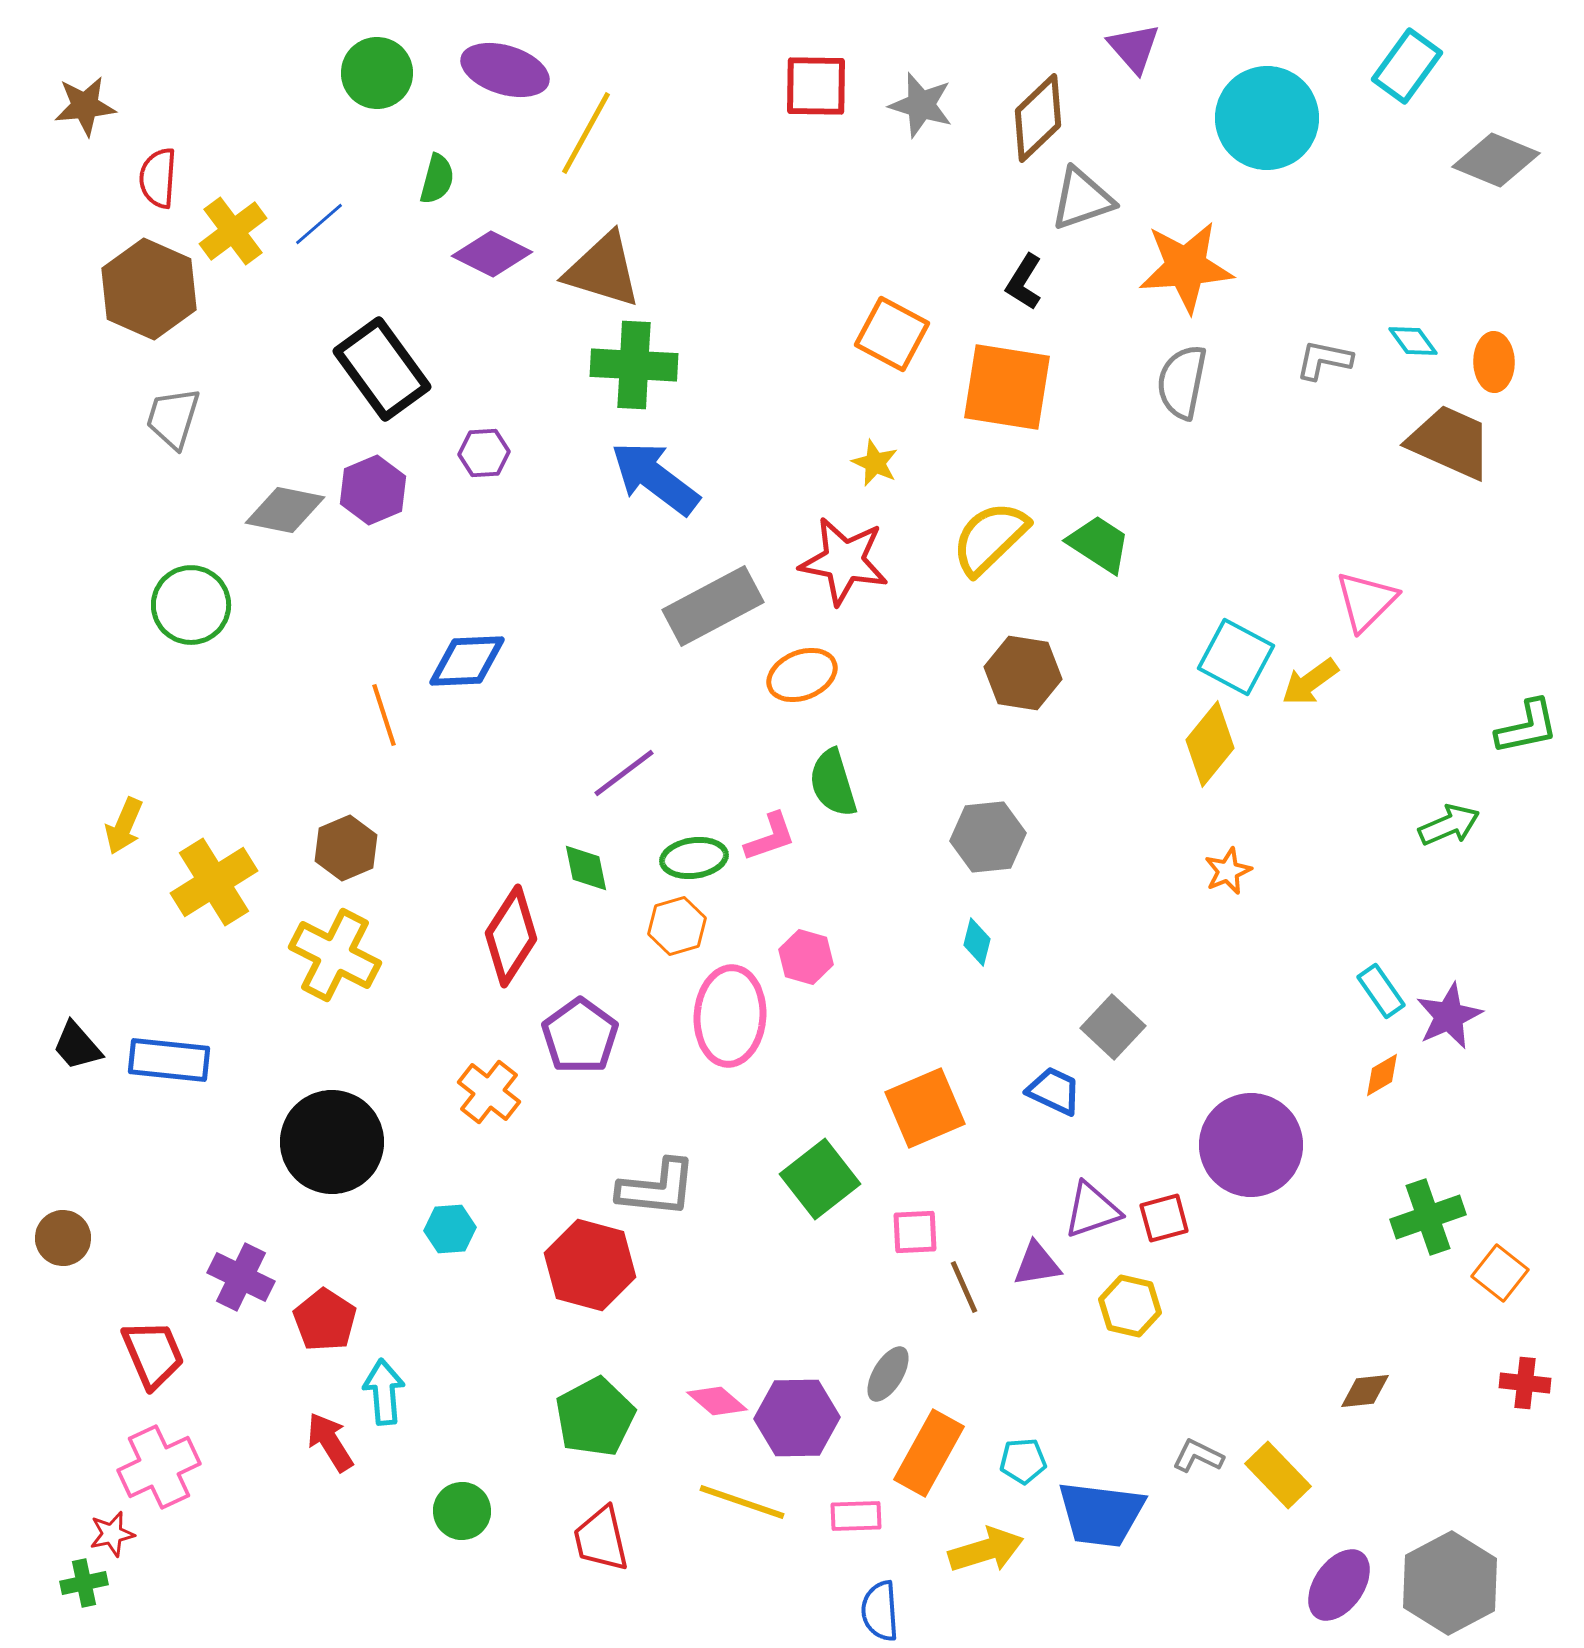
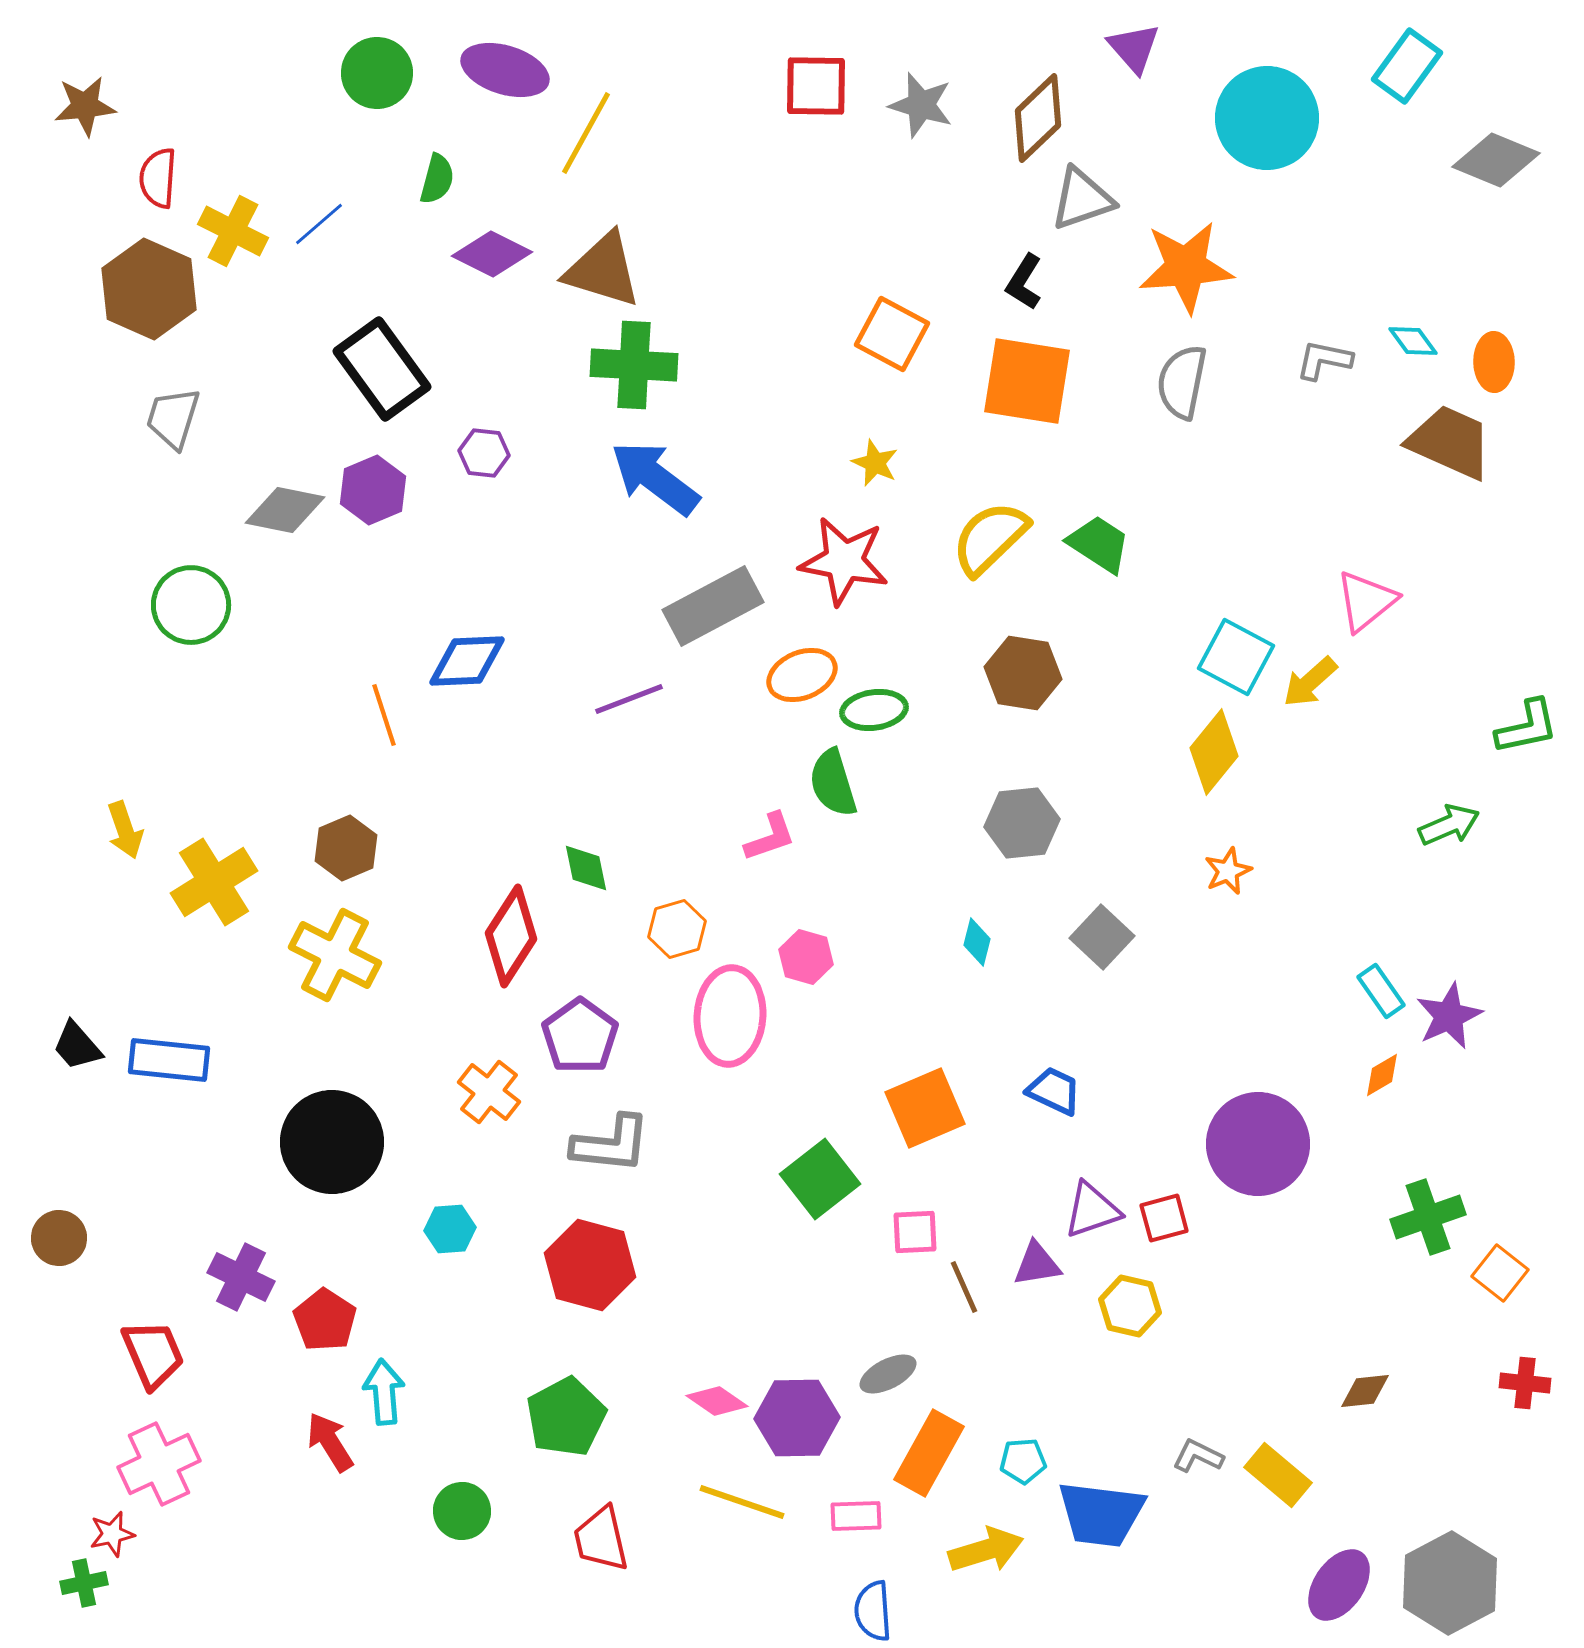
yellow cross at (233, 231): rotated 26 degrees counterclockwise
orange square at (1007, 387): moved 20 px right, 6 px up
purple hexagon at (484, 453): rotated 9 degrees clockwise
pink triangle at (1366, 601): rotated 6 degrees clockwise
yellow arrow at (1310, 682): rotated 6 degrees counterclockwise
yellow diamond at (1210, 744): moved 4 px right, 8 px down
purple line at (624, 773): moved 5 px right, 74 px up; rotated 16 degrees clockwise
yellow arrow at (124, 826): moved 1 px right, 4 px down; rotated 42 degrees counterclockwise
gray hexagon at (988, 837): moved 34 px right, 14 px up
green ellipse at (694, 858): moved 180 px right, 148 px up
orange hexagon at (677, 926): moved 3 px down
gray square at (1113, 1027): moved 11 px left, 90 px up
purple circle at (1251, 1145): moved 7 px right, 1 px up
gray L-shape at (657, 1188): moved 46 px left, 44 px up
brown circle at (63, 1238): moved 4 px left
gray ellipse at (888, 1374): rotated 32 degrees clockwise
pink diamond at (717, 1401): rotated 6 degrees counterclockwise
green pentagon at (595, 1417): moved 29 px left
pink cross at (159, 1467): moved 3 px up
yellow rectangle at (1278, 1475): rotated 6 degrees counterclockwise
blue semicircle at (880, 1611): moved 7 px left
